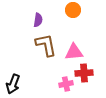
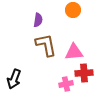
black arrow: moved 1 px right, 5 px up
